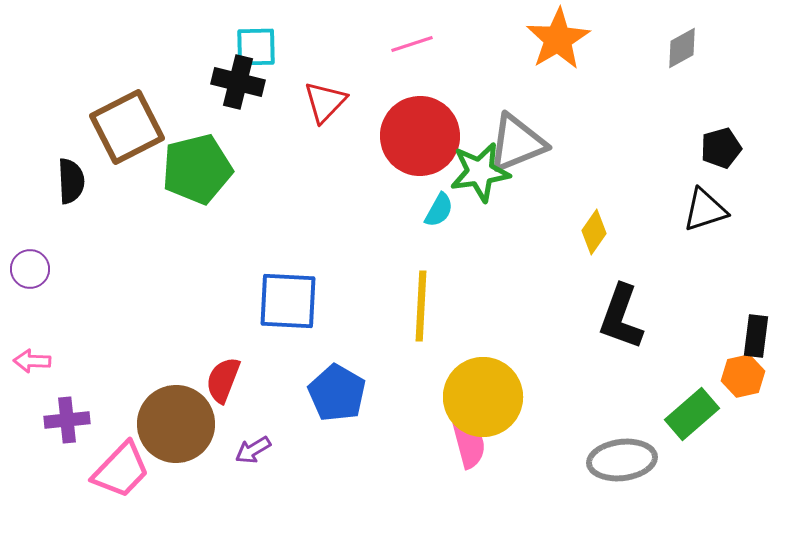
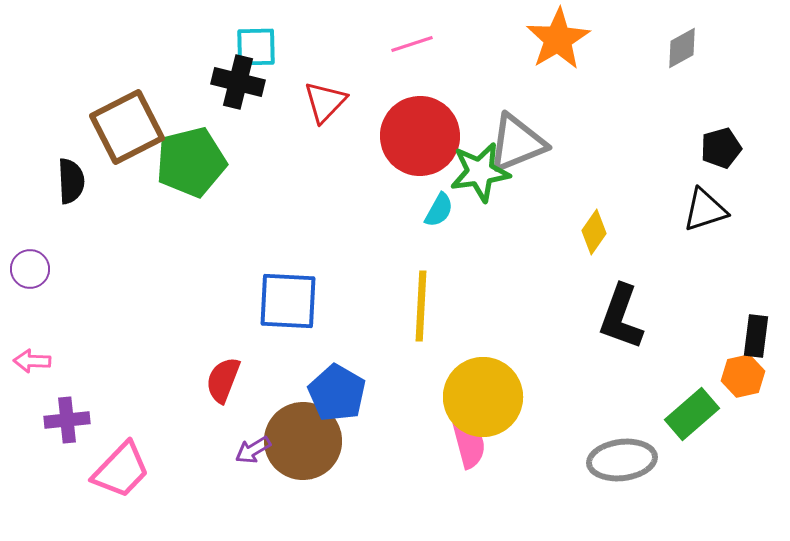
green pentagon: moved 6 px left, 7 px up
brown circle: moved 127 px right, 17 px down
